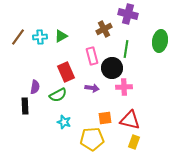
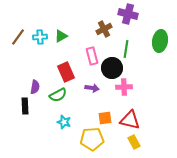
yellow rectangle: rotated 48 degrees counterclockwise
